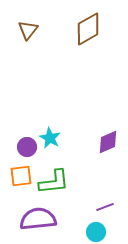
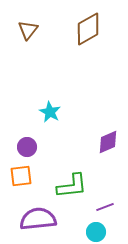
cyan star: moved 26 px up
green L-shape: moved 18 px right, 4 px down
